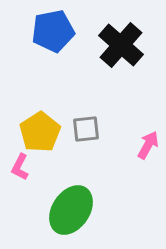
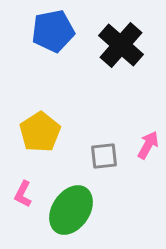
gray square: moved 18 px right, 27 px down
pink L-shape: moved 3 px right, 27 px down
